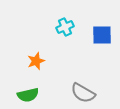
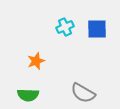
blue square: moved 5 px left, 6 px up
green semicircle: rotated 15 degrees clockwise
